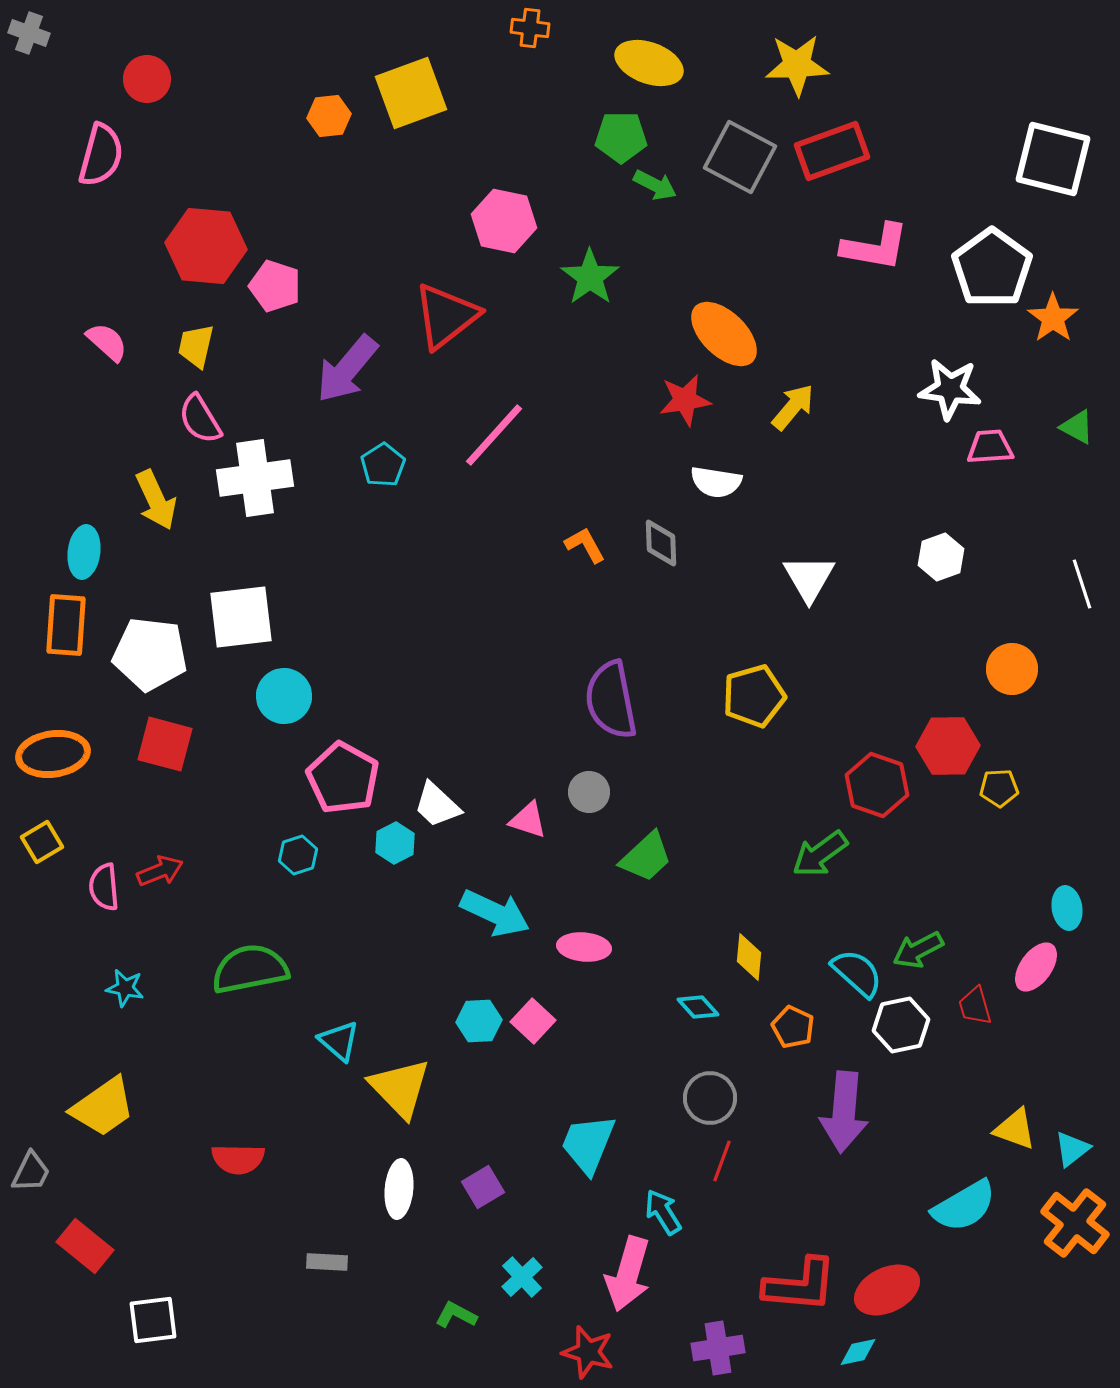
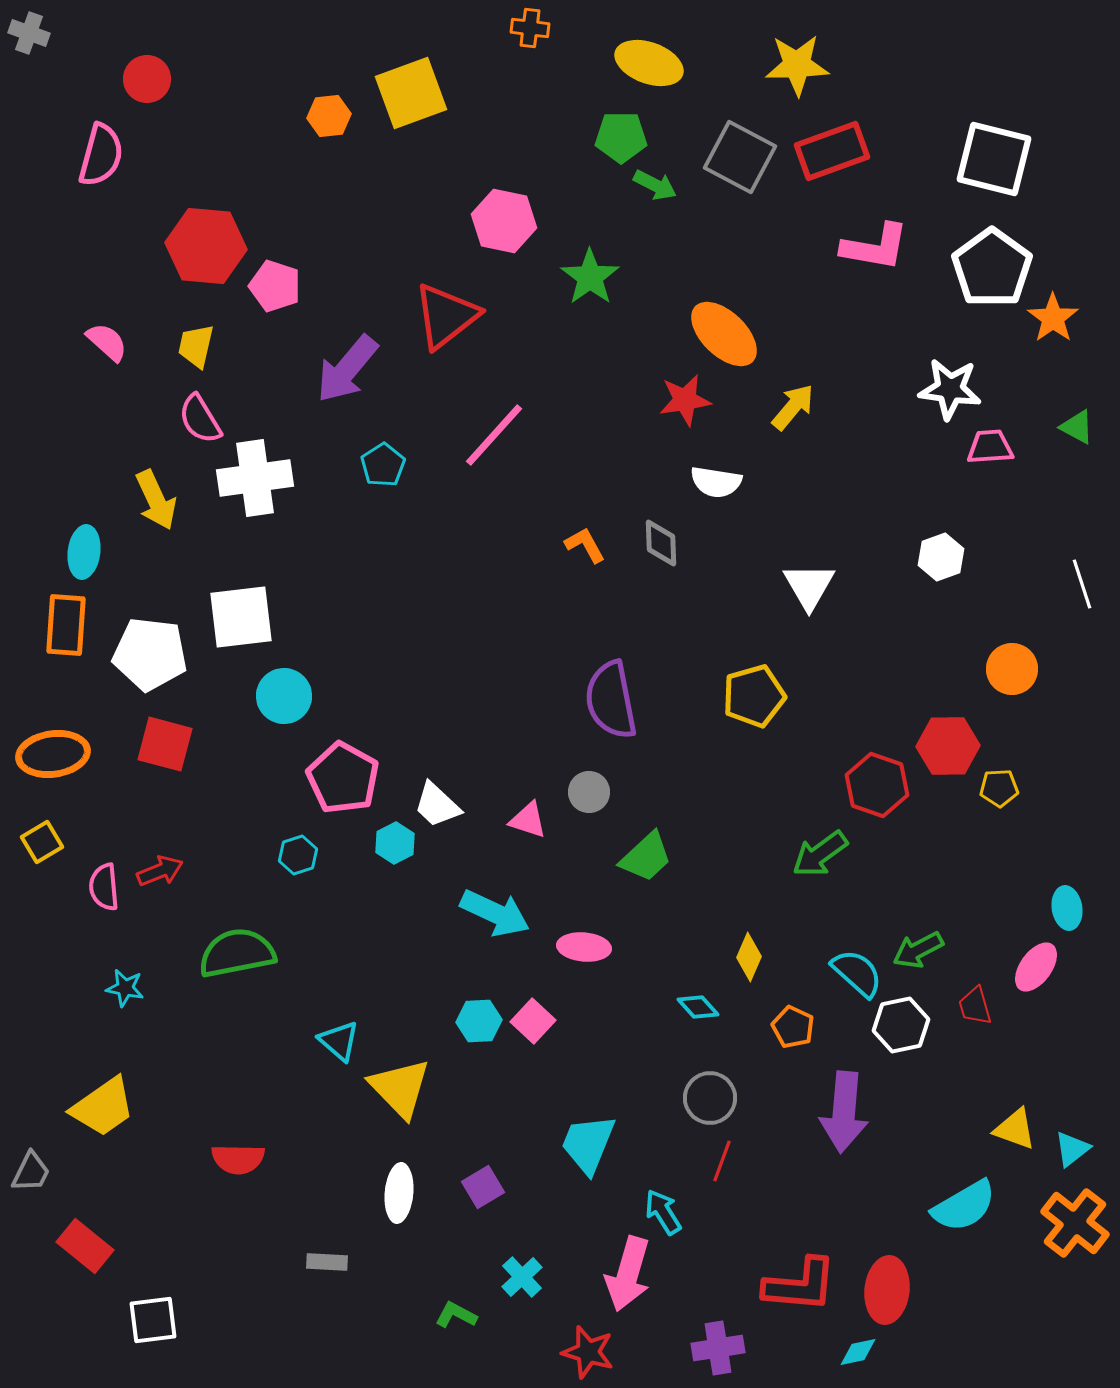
white square at (1053, 159): moved 59 px left
white triangle at (809, 578): moved 8 px down
yellow diamond at (749, 957): rotated 18 degrees clockwise
green semicircle at (250, 969): moved 13 px left, 16 px up
white ellipse at (399, 1189): moved 4 px down
red ellipse at (887, 1290): rotated 58 degrees counterclockwise
